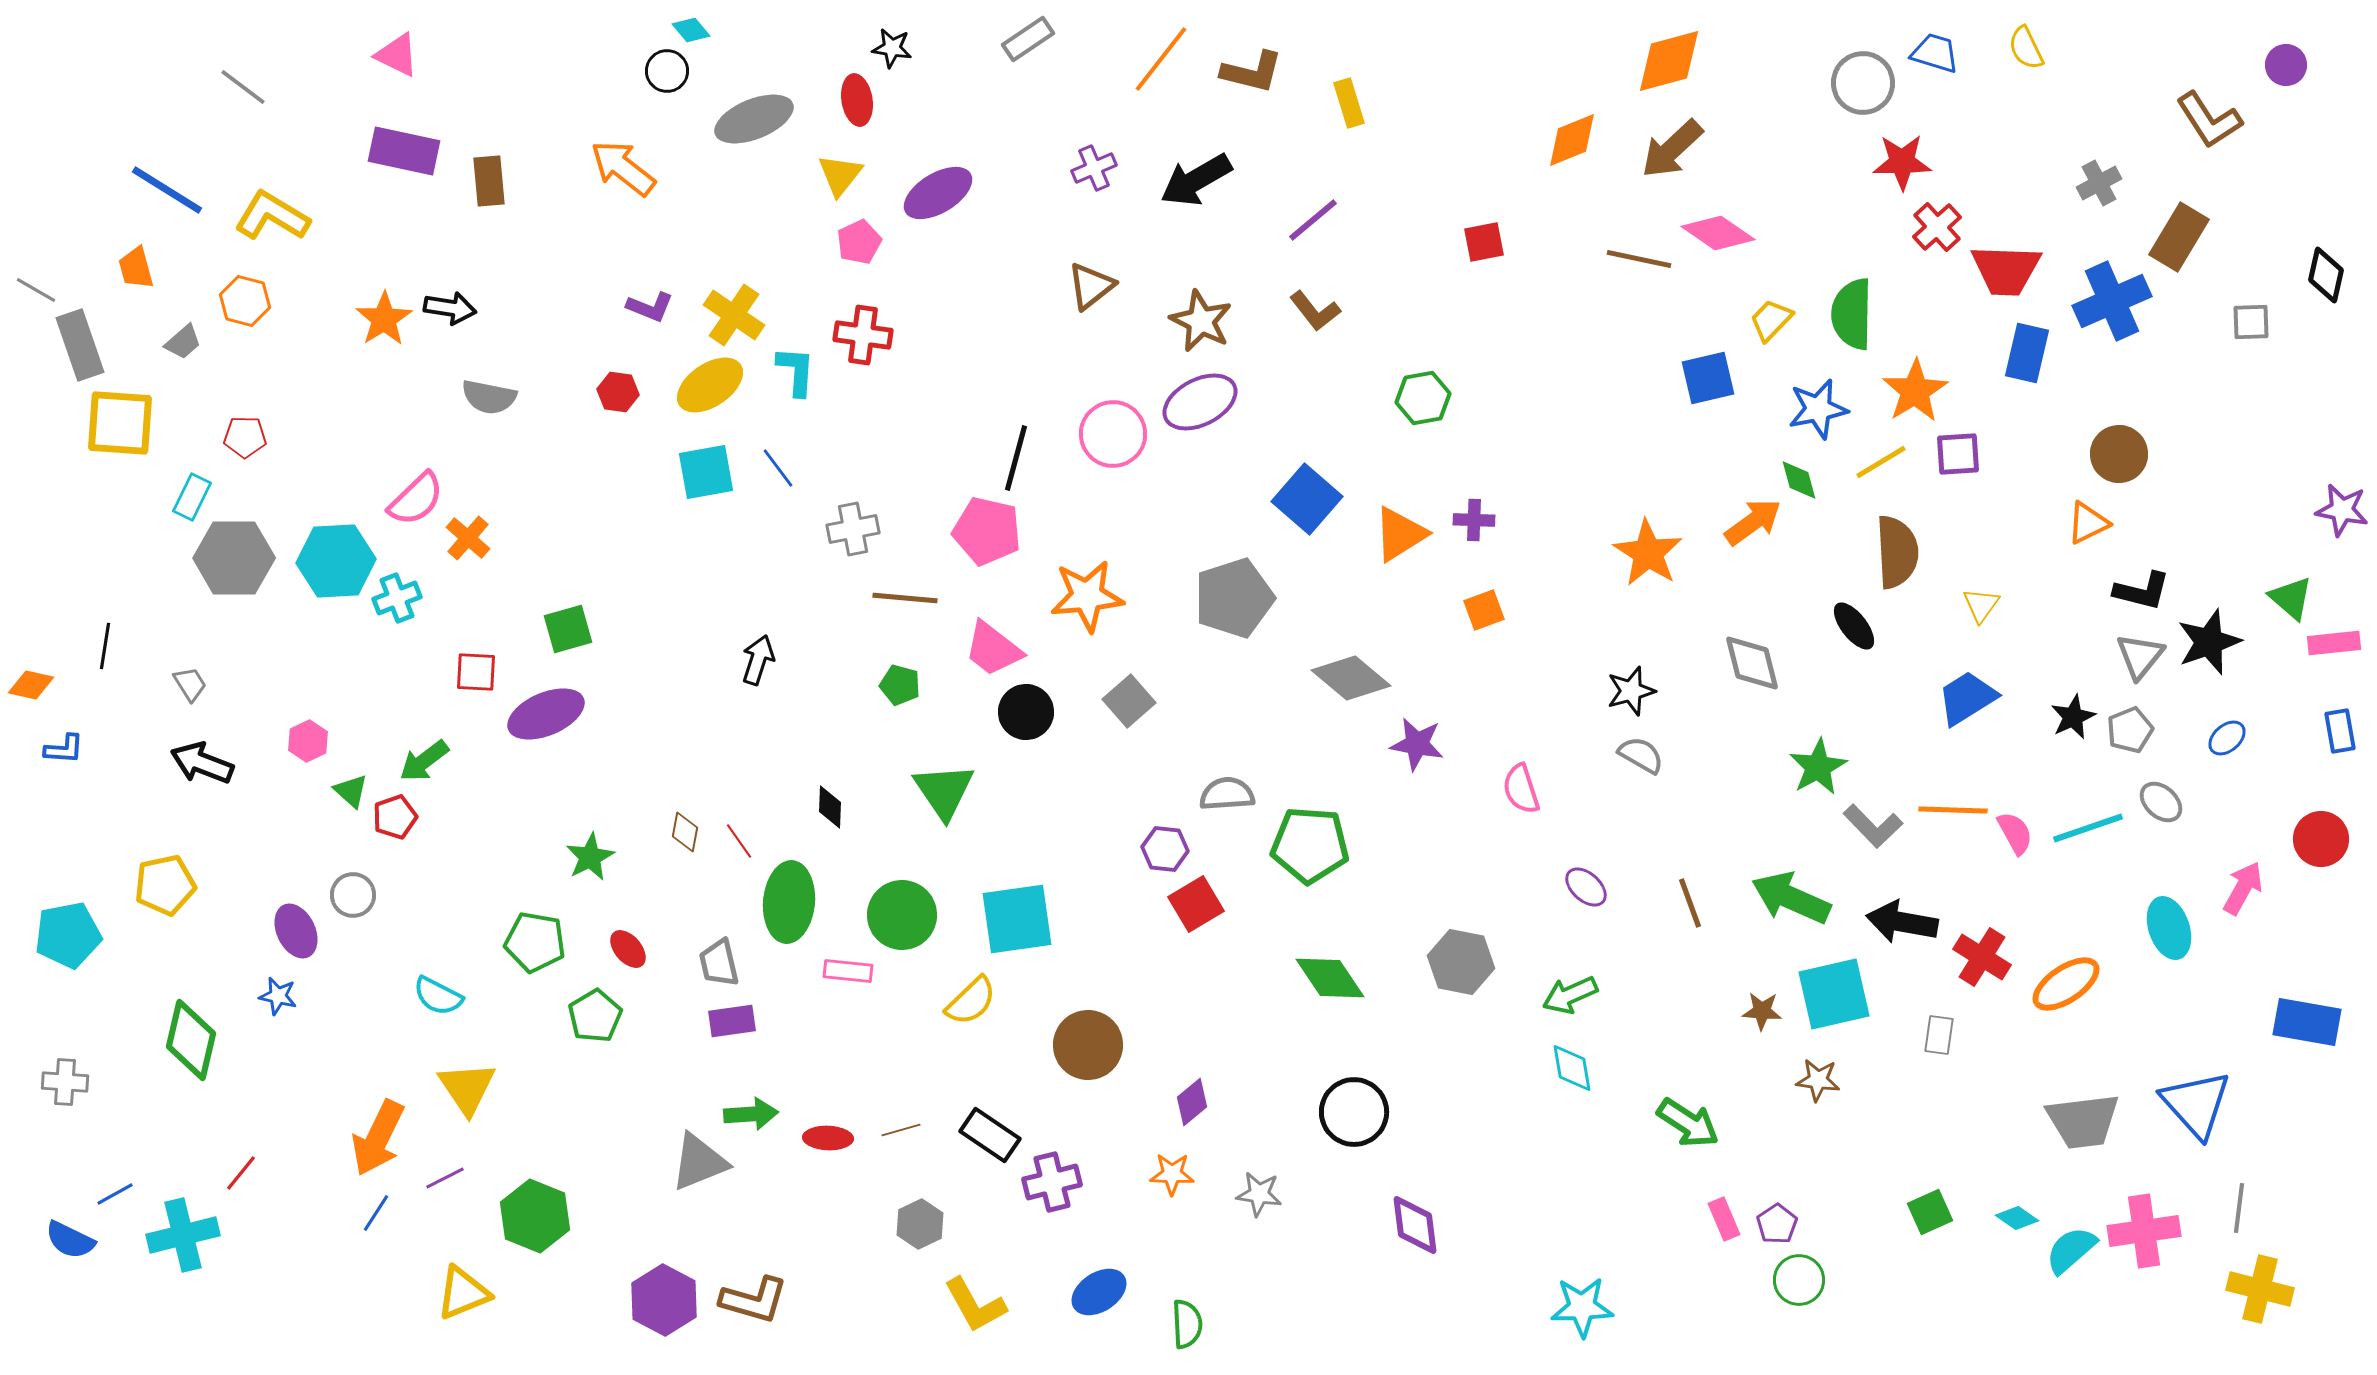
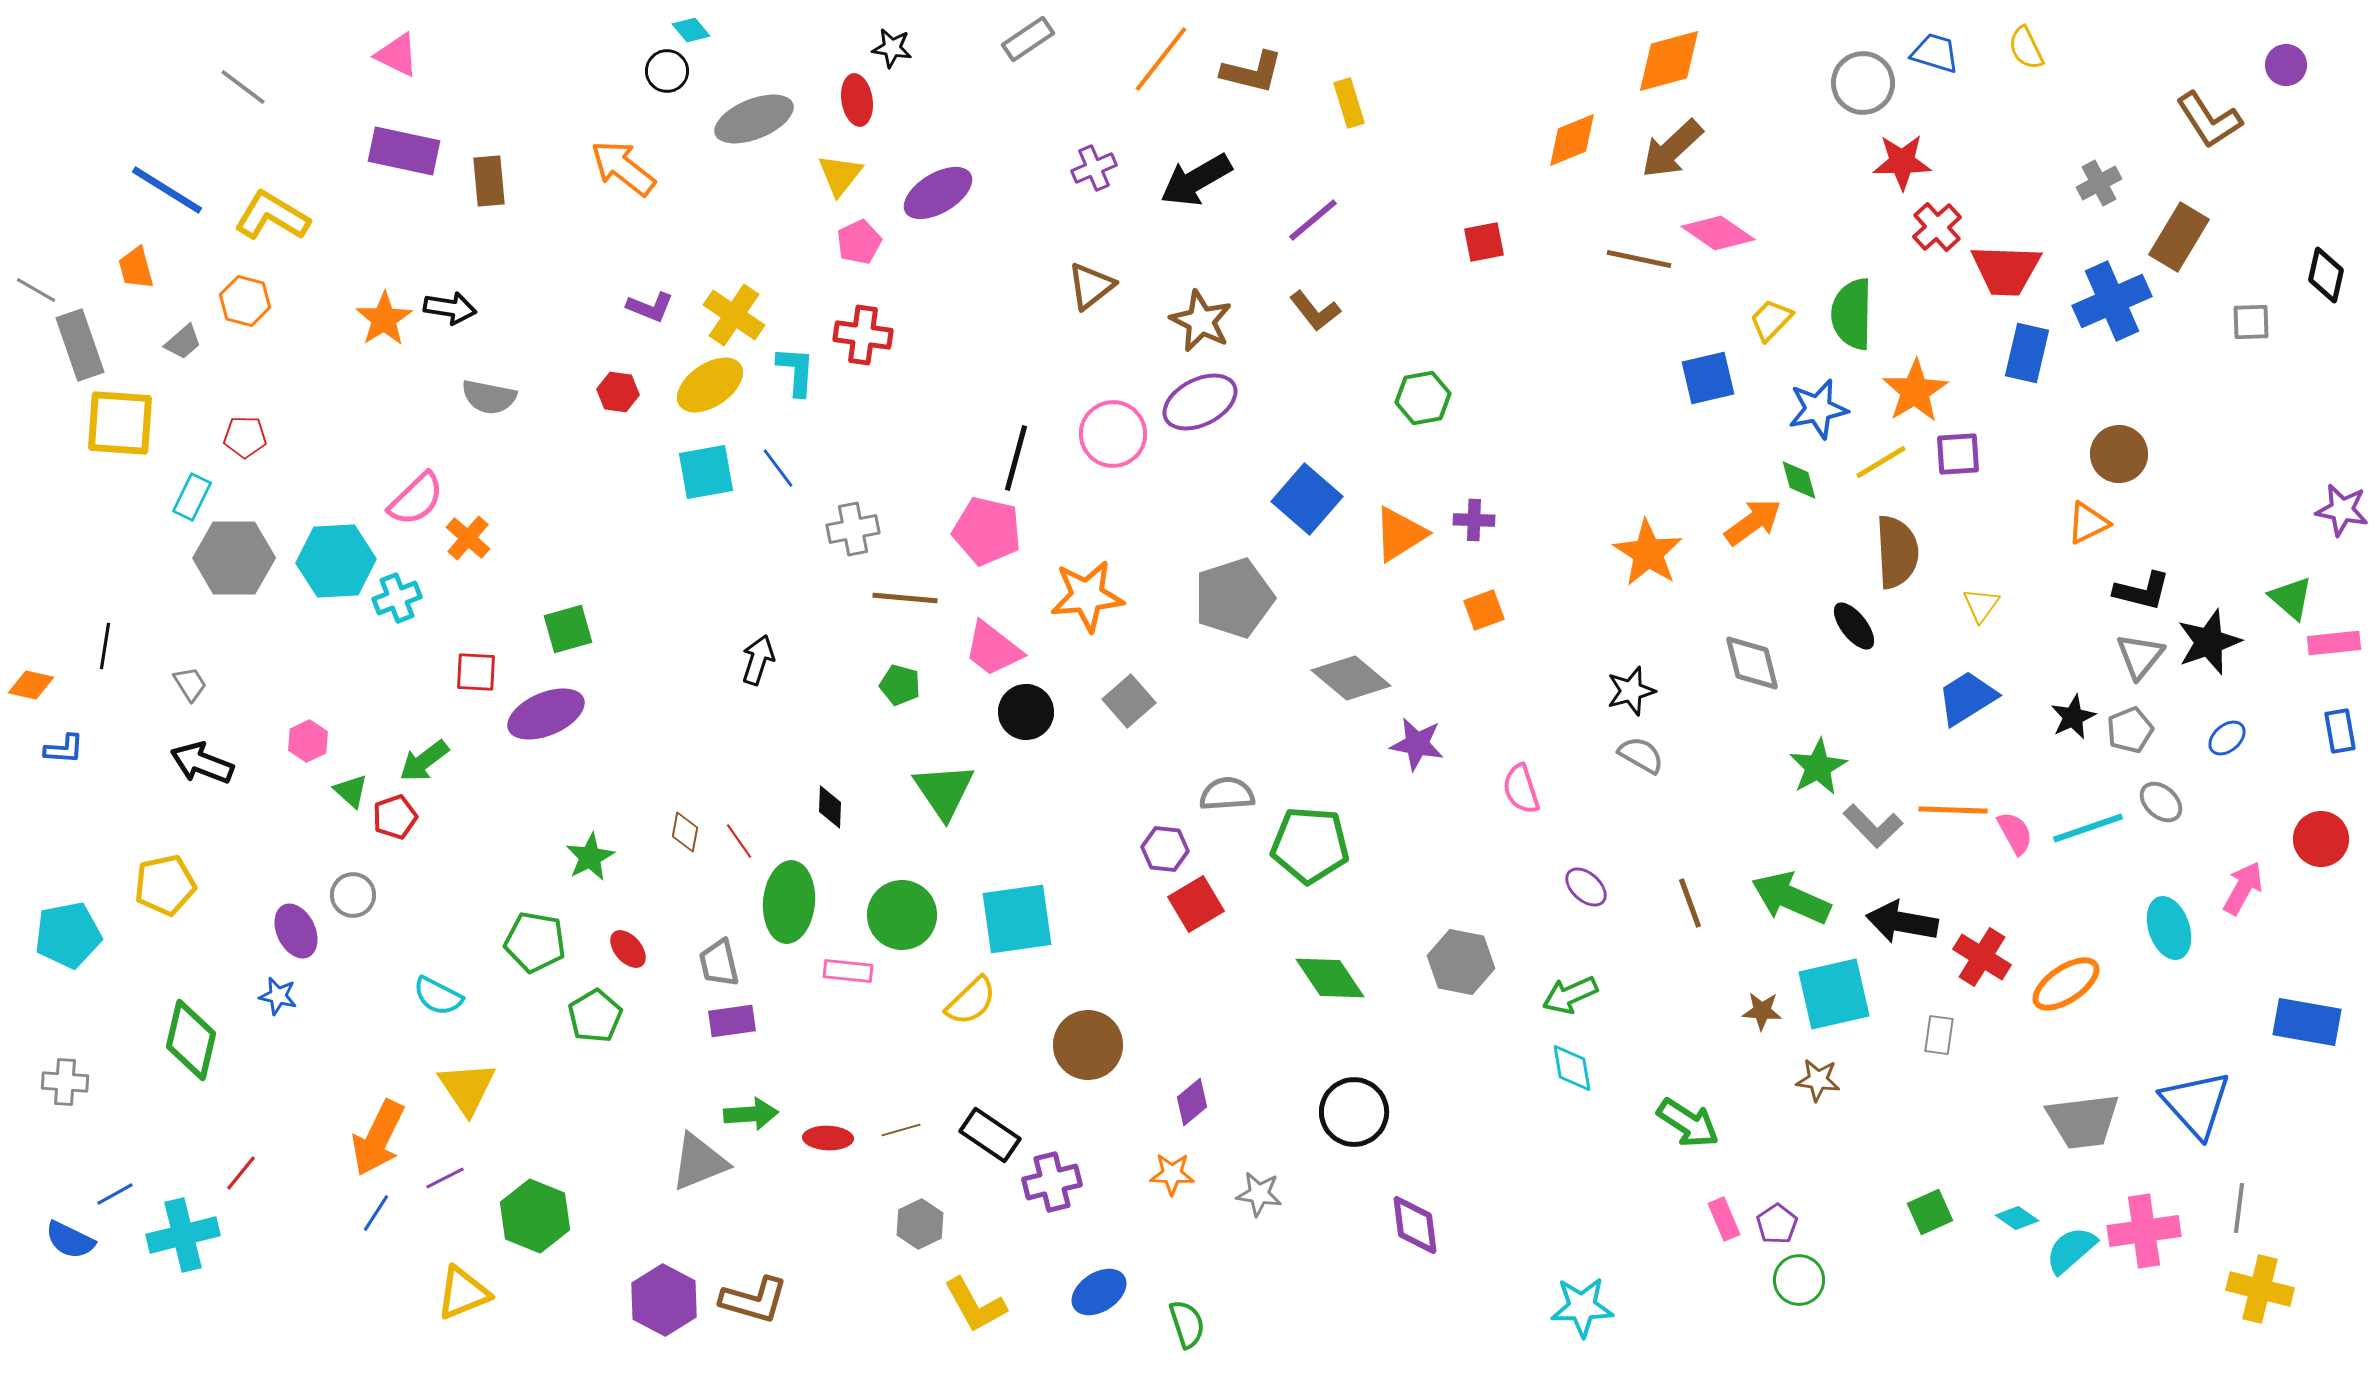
green semicircle at (1187, 1324): rotated 15 degrees counterclockwise
